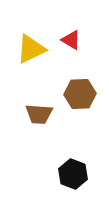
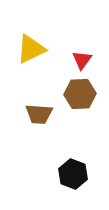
red triangle: moved 11 px right, 20 px down; rotated 35 degrees clockwise
